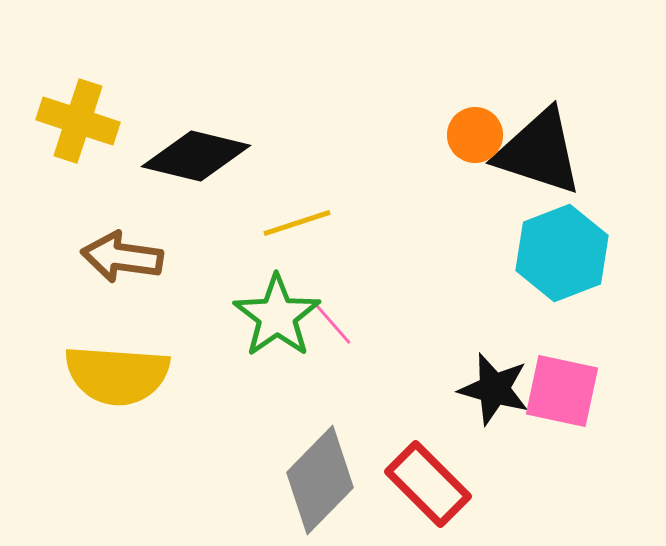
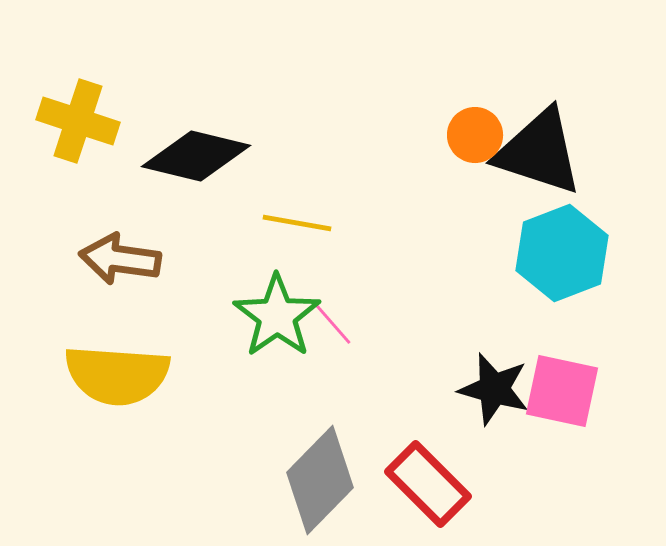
yellow line: rotated 28 degrees clockwise
brown arrow: moved 2 px left, 2 px down
